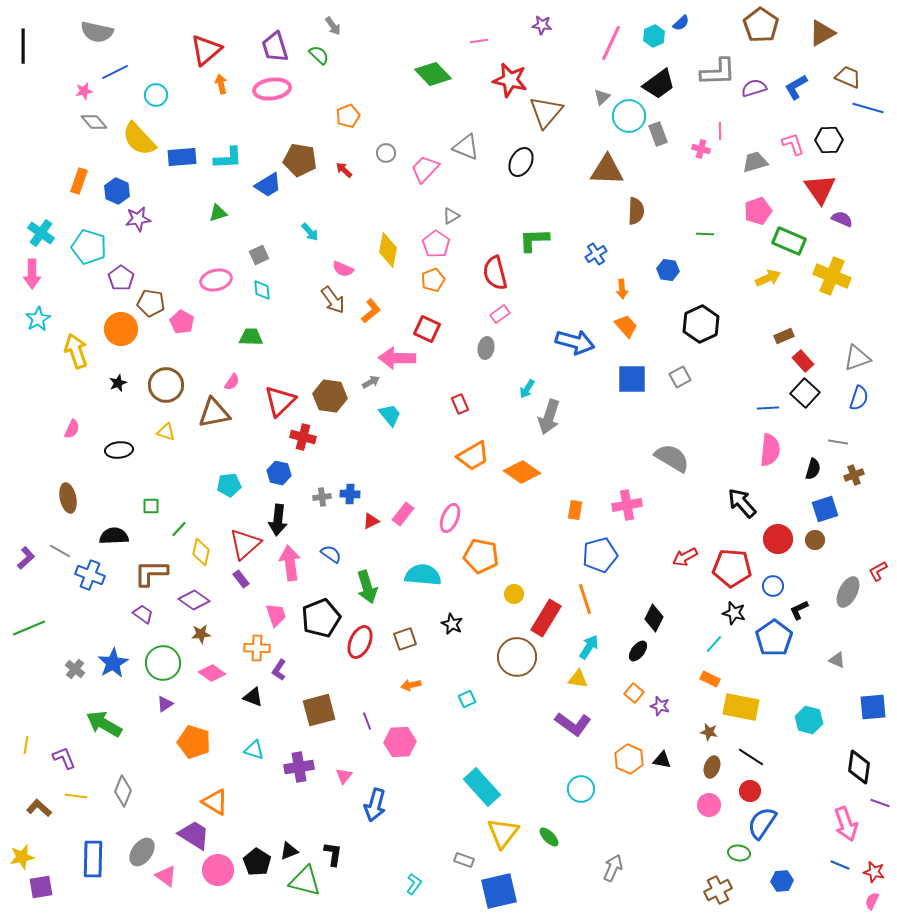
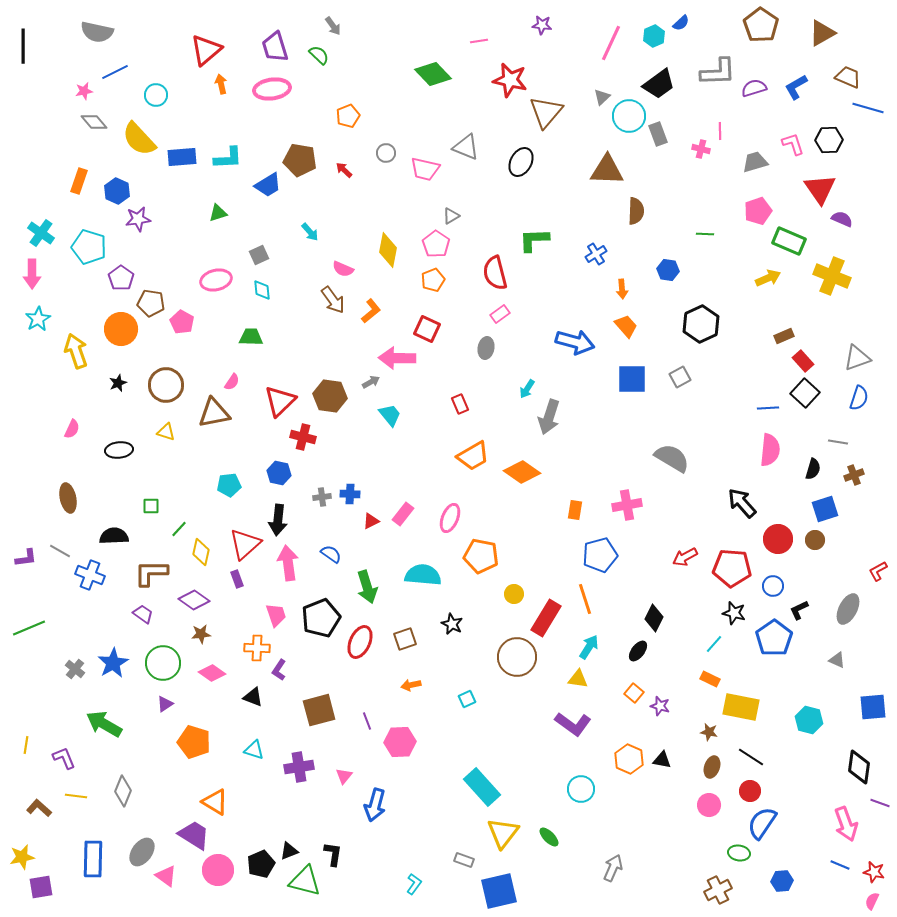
pink trapezoid at (425, 169): rotated 120 degrees counterclockwise
purple L-shape at (26, 558): rotated 35 degrees clockwise
pink arrow at (290, 563): moved 2 px left
purple rectangle at (241, 579): moved 4 px left; rotated 18 degrees clockwise
gray ellipse at (848, 592): moved 17 px down
black pentagon at (257, 862): moved 4 px right, 2 px down; rotated 16 degrees clockwise
